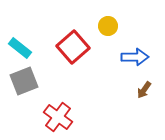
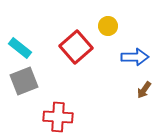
red square: moved 3 px right
red cross: rotated 32 degrees counterclockwise
